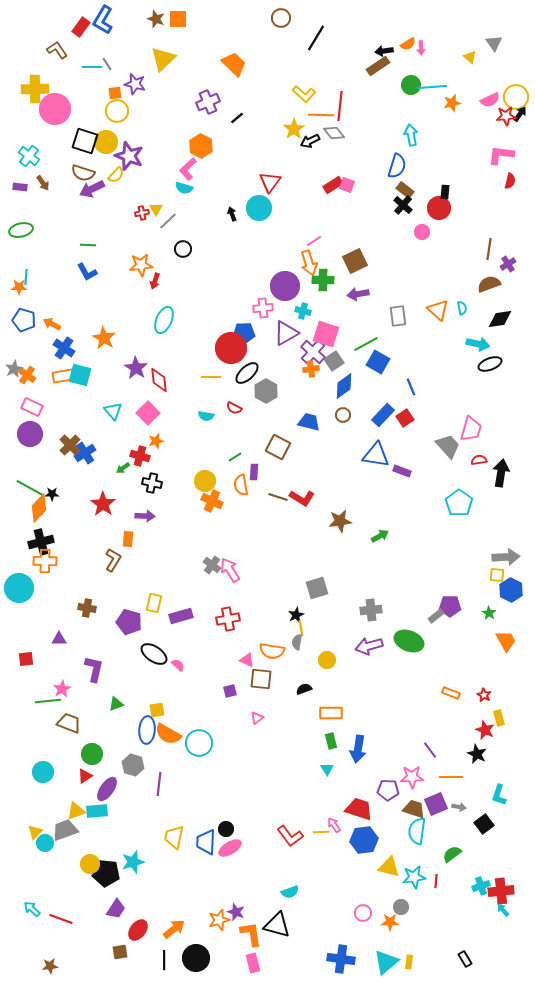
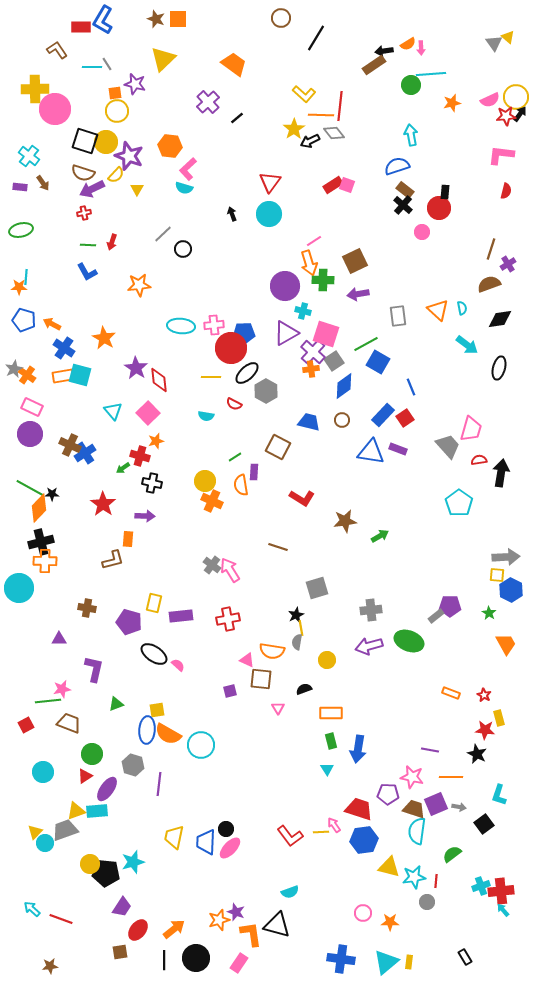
red rectangle at (81, 27): rotated 54 degrees clockwise
yellow triangle at (470, 57): moved 38 px right, 20 px up
orange trapezoid at (234, 64): rotated 8 degrees counterclockwise
brown rectangle at (378, 66): moved 4 px left, 1 px up
cyan line at (432, 87): moved 1 px left, 13 px up
purple cross at (208, 102): rotated 20 degrees counterclockwise
orange hexagon at (201, 146): moved 31 px left; rotated 20 degrees counterclockwise
blue semicircle at (397, 166): rotated 125 degrees counterclockwise
red semicircle at (510, 181): moved 4 px left, 10 px down
cyan circle at (259, 208): moved 10 px right, 6 px down
yellow triangle at (156, 209): moved 19 px left, 20 px up
red cross at (142, 213): moved 58 px left
gray line at (168, 221): moved 5 px left, 13 px down
brown line at (489, 249): moved 2 px right; rotated 10 degrees clockwise
orange star at (141, 265): moved 2 px left, 20 px down
red arrow at (155, 281): moved 43 px left, 39 px up
pink cross at (263, 308): moved 49 px left, 17 px down
cyan ellipse at (164, 320): moved 17 px right, 6 px down; rotated 72 degrees clockwise
cyan arrow at (478, 344): moved 11 px left, 1 px down; rotated 25 degrees clockwise
black ellipse at (490, 364): moved 9 px right, 4 px down; rotated 55 degrees counterclockwise
red semicircle at (234, 408): moved 4 px up
brown circle at (343, 415): moved 1 px left, 5 px down
brown cross at (70, 445): rotated 20 degrees counterclockwise
blue triangle at (376, 455): moved 5 px left, 3 px up
purple rectangle at (402, 471): moved 4 px left, 22 px up
brown line at (278, 497): moved 50 px down
brown star at (340, 521): moved 5 px right
brown L-shape at (113, 560): rotated 45 degrees clockwise
purple rectangle at (181, 616): rotated 10 degrees clockwise
orange trapezoid at (506, 641): moved 3 px down
red square at (26, 659): moved 66 px down; rotated 21 degrees counterclockwise
pink star at (62, 689): rotated 18 degrees clockwise
pink triangle at (257, 718): moved 21 px right, 10 px up; rotated 24 degrees counterclockwise
red star at (485, 730): rotated 18 degrees counterclockwise
cyan circle at (199, 743): moved 2 px right, 2 px down
purple line at (430, 750): rotated 42 degrees counterclockwise
pink star at (412, 777): rotated 15 degrees clockwise
purple pentagon at (388, 790): moved 4 px down
pink ellipse at (230, 848): rotated 15 degrees counterclockwise
gray circle at (401, 907): moved 26 px right, 5 px up
purple trapezoid at (116, 909): moved 6 px right, 2 px up
black rectangle at (465, 959): moved 2 px up
pink rectangle at (253, 963): moved 14 px left; rotated 48 degrees clockwise
